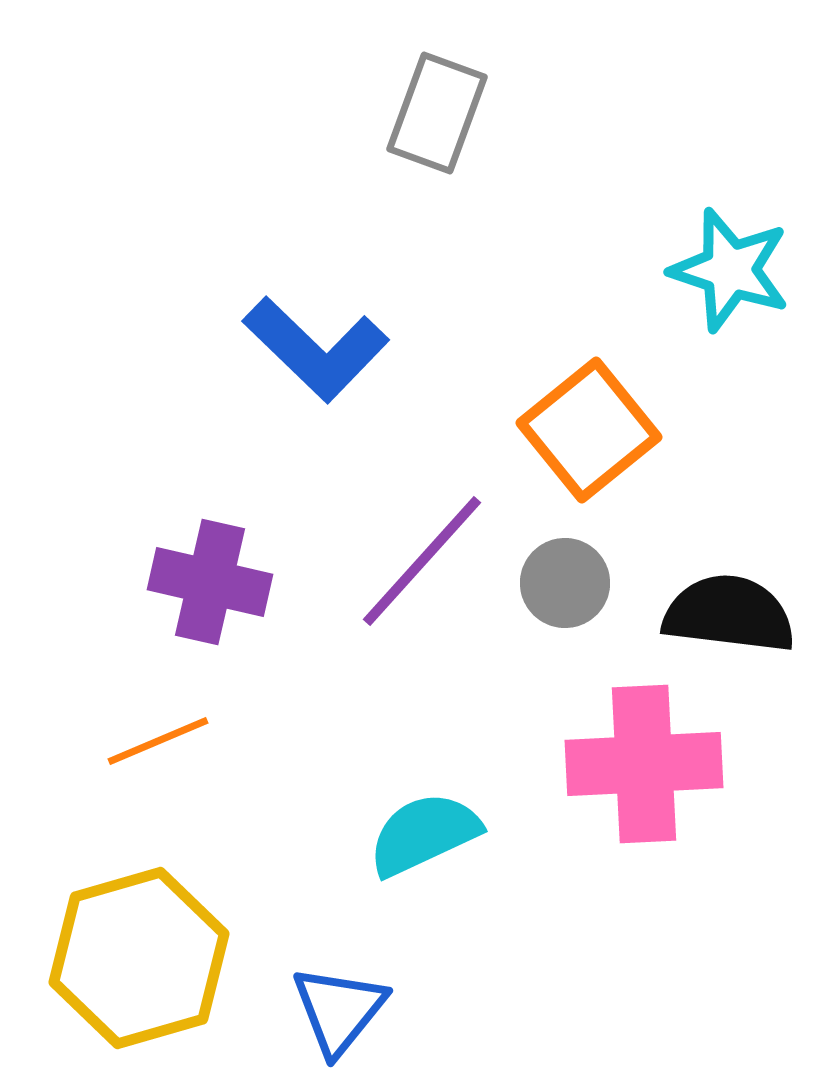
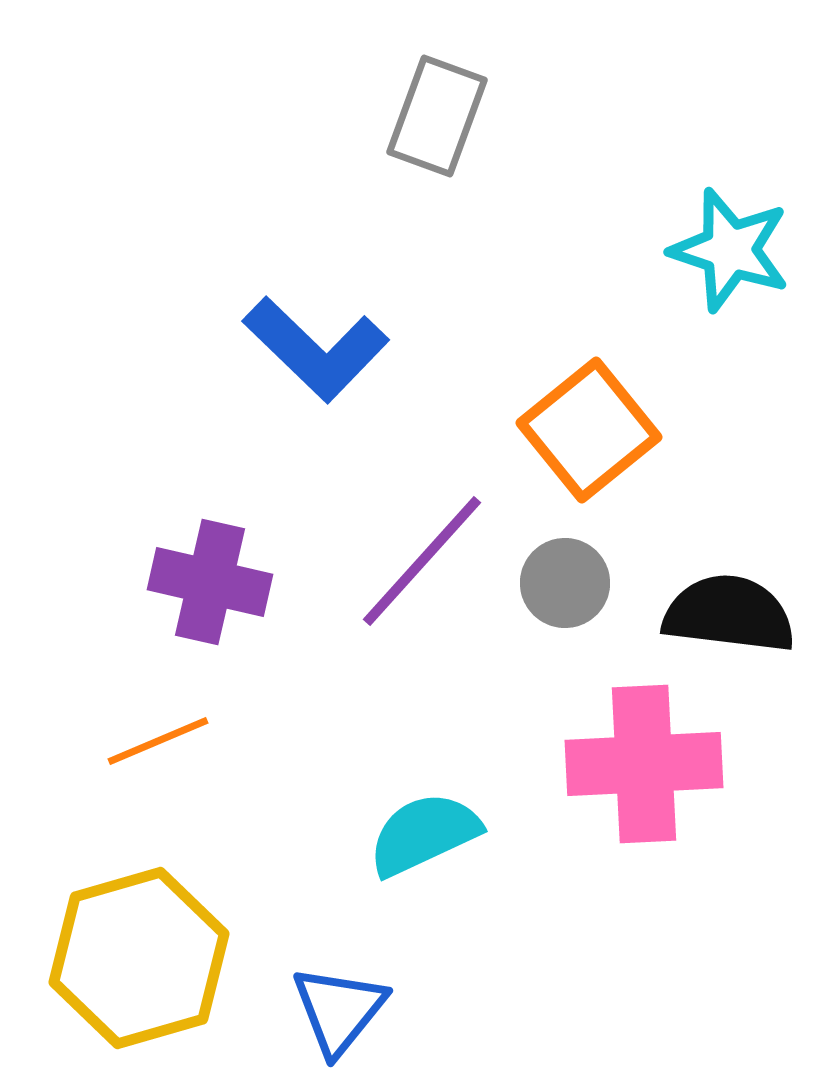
gray rectangle: moved 3 px down
cyan star: moved 20 px up
